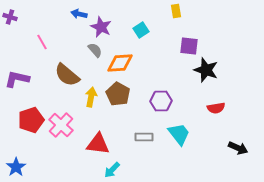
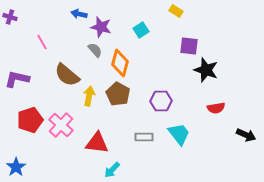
yellow rectangle: rotated 48 degrees counterclockwise
purple star: rotated 10 degrees counterclockwise
orange diamond: rotated 72 degrees counterclockwise
yellow arrow: moved 2 px left, 1 px up
red pentagon: moved 1 px left
red triangle: moved 1 px left, 1 px up
black arrow: moved 8 px right, 13 px up
